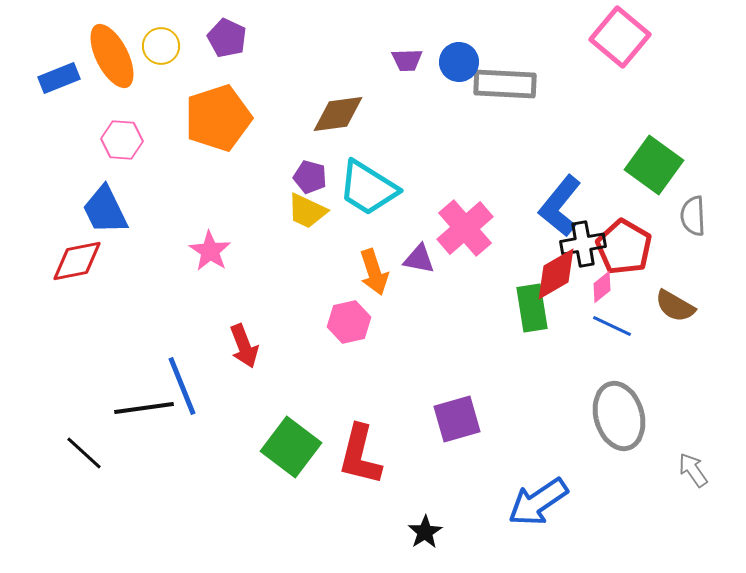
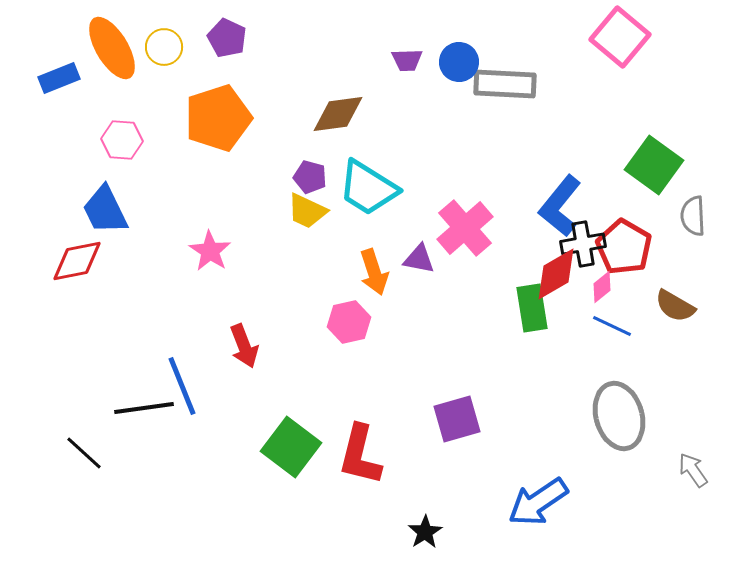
yellow circle at (161, 46): moved 3 px right, 1 px down
orange ellipse at (112, 56): moved 8 px up; rotated 4 degrees counterclockwise
